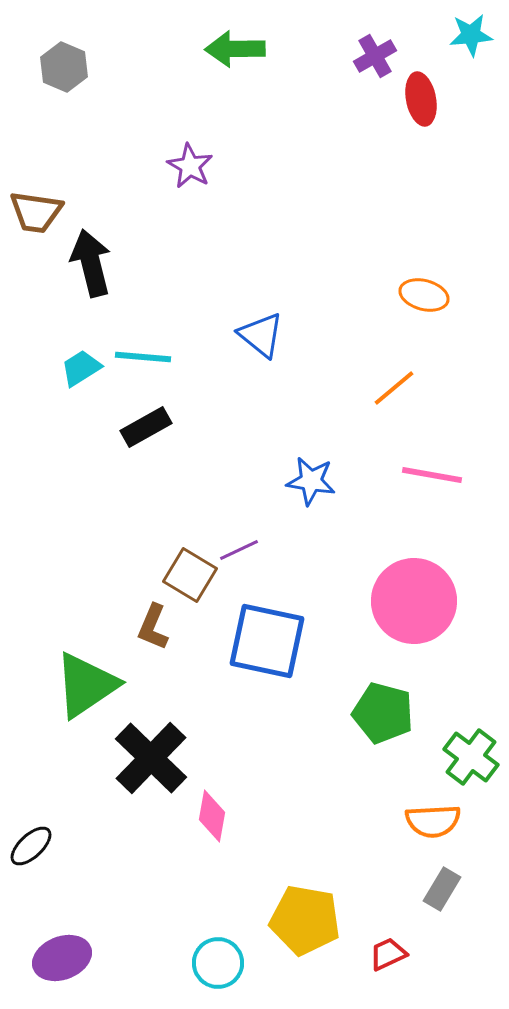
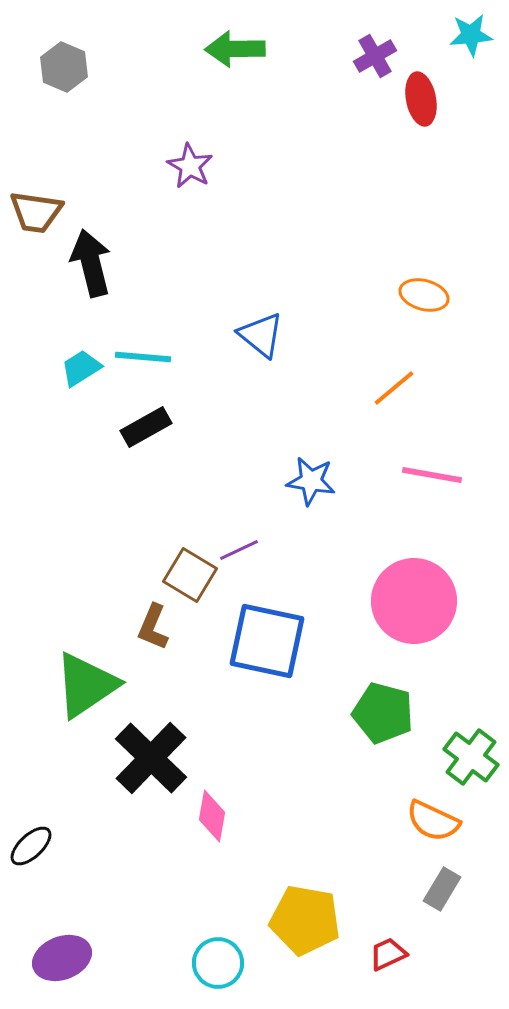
orange semicircle: rotated 28 degrees clockwise
